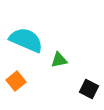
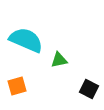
orange square: moved 1 px right, 5 px down; rotated 24 degrees clockwise
